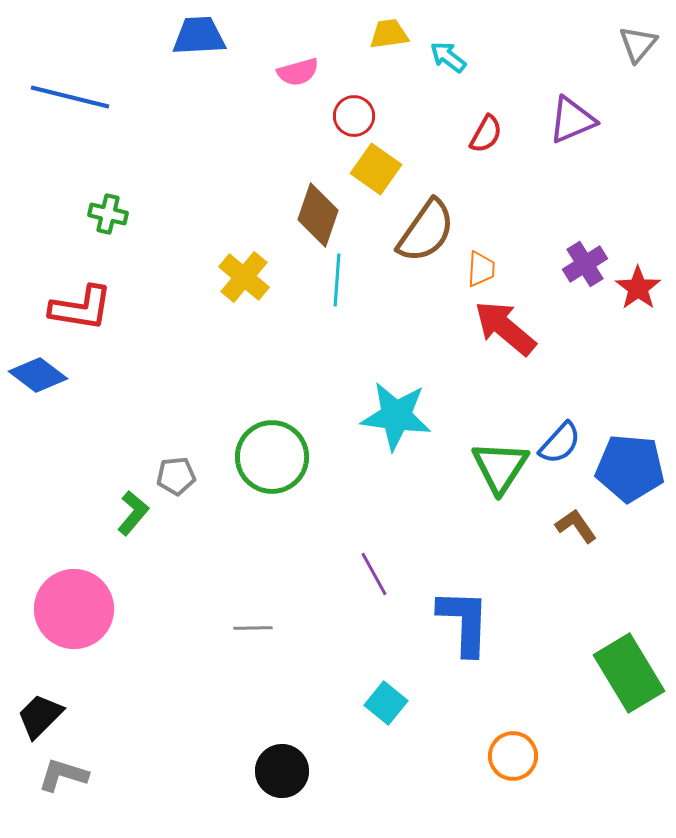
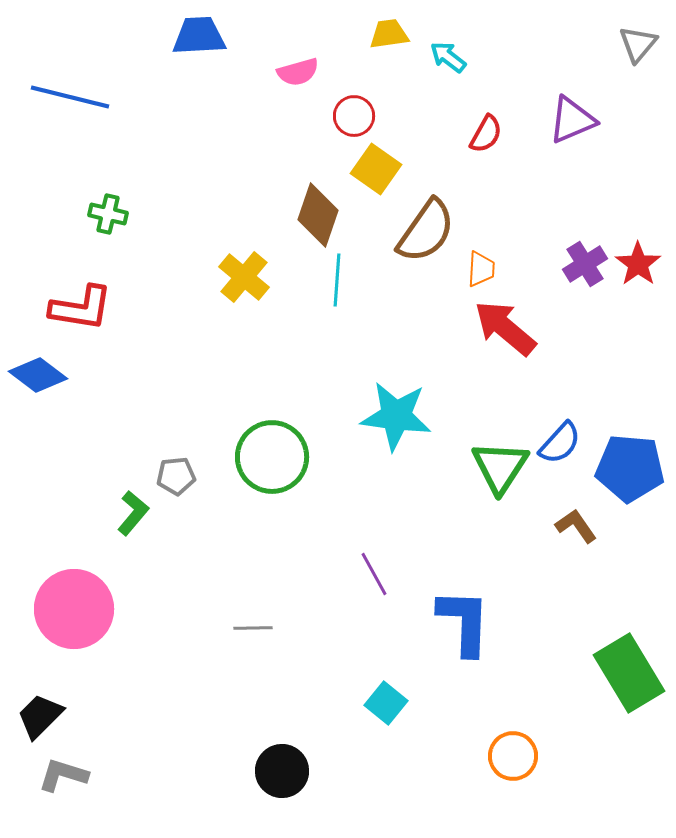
red star: moved 24 px up
